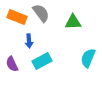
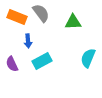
blue arrow: moved 1 px left
